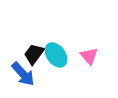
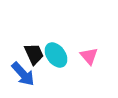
black trapezoid: rotated 120 degrees clockwise
